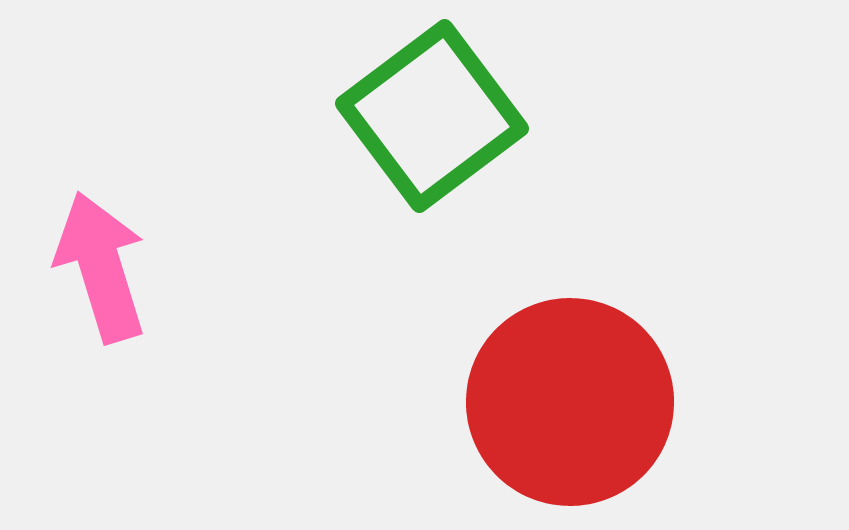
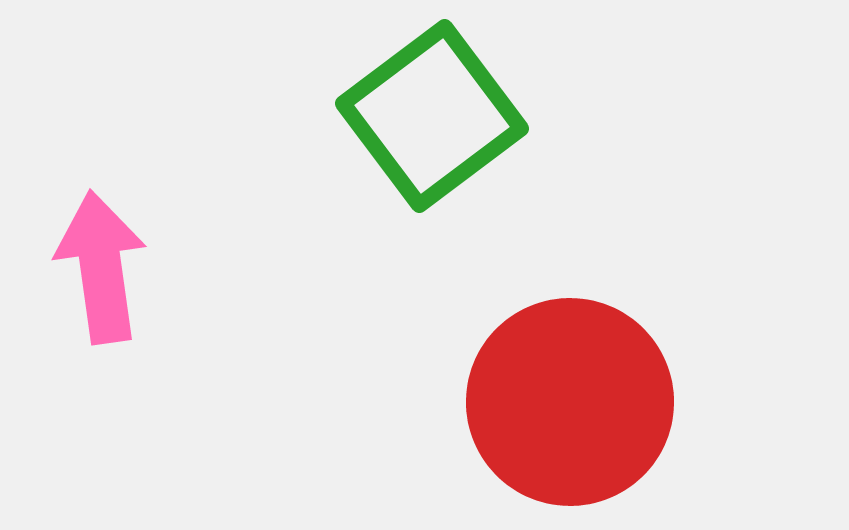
pink arrow: rotated 9 degrees clockwise
